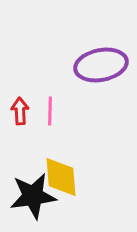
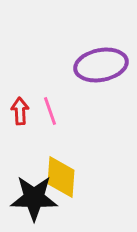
pink line: rotated 20 degrees counterclockwise
yellow diamond: rotated 9 degrees clockwise
black star: moved 1 px right, 2 px down; rotated 9 degrees clockwise
